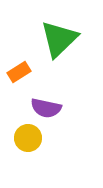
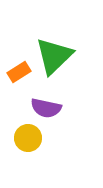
green triangle: moved 5 px left, 17 px down
